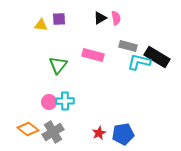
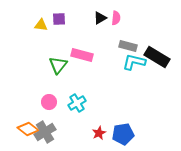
pink semicircle: rotated 16 degrees clockwise
pink rectangle: moved 11 px left
cyan L-shape: moved 5 px left
cyan cross: moved 12 px right, 2 px down; rotated 30 degrees counterclockwise
gray cross: moved 8 px left
